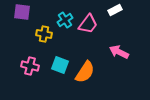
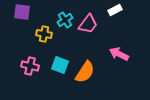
pink arrow: moved 2 px down
